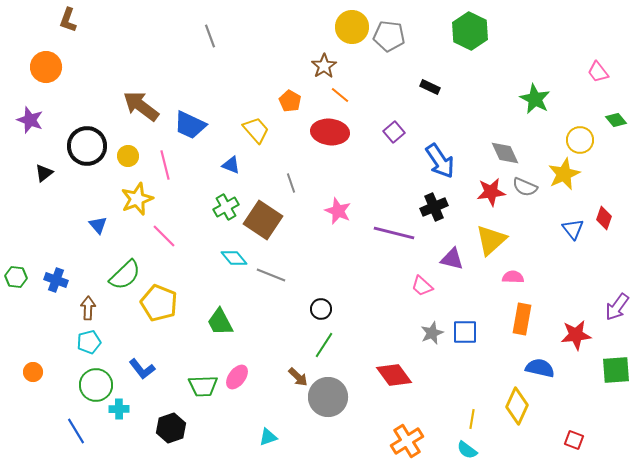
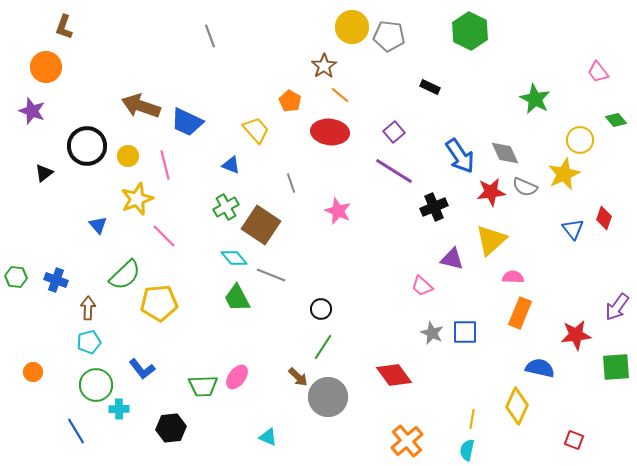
brown L-shape at (68, 20): moved 4 px left, 7 px down
brown arrow at (141, 106): rotated 18 degrees counterclockwise
purple star at (30, 120): moved 2 px right, 9 px up
blue trapezoid at (190, 125): moved 3 px left, 3 px up
blue arrow at (440, 161): moved 20 px right, 5 px up
brown square at (263, 220): moved 2 px left, 5 px down
purple line at (394, 233): moved 62 px up; rotated 18 degrees clockwise
yellow pentagon at (159, 303): rotated 27 degrees counterclockwise
orange rectangle at (522, 319): moved 2 px left, 6 px up; rotated 12 degrees clockwise
green trapezoid at (220, 322): moved 17 px right, 24 px up
gray star at (432, 333): rotated 25 degrees counterclockwise
green line at (324, 345): moved 1 px left, 2 px down
green square at (616, 370): moved 3 px up
black hexagon at (171, 428): rotated 12 degrees clockwise
cyan triangle at (268, 437): rotated 42 degrees clockwise
orange cross at (407, 441): rotated 8 degrees counterclockwise
cyan semicircle at (467, 450): rotated 65 degrees clockwise
